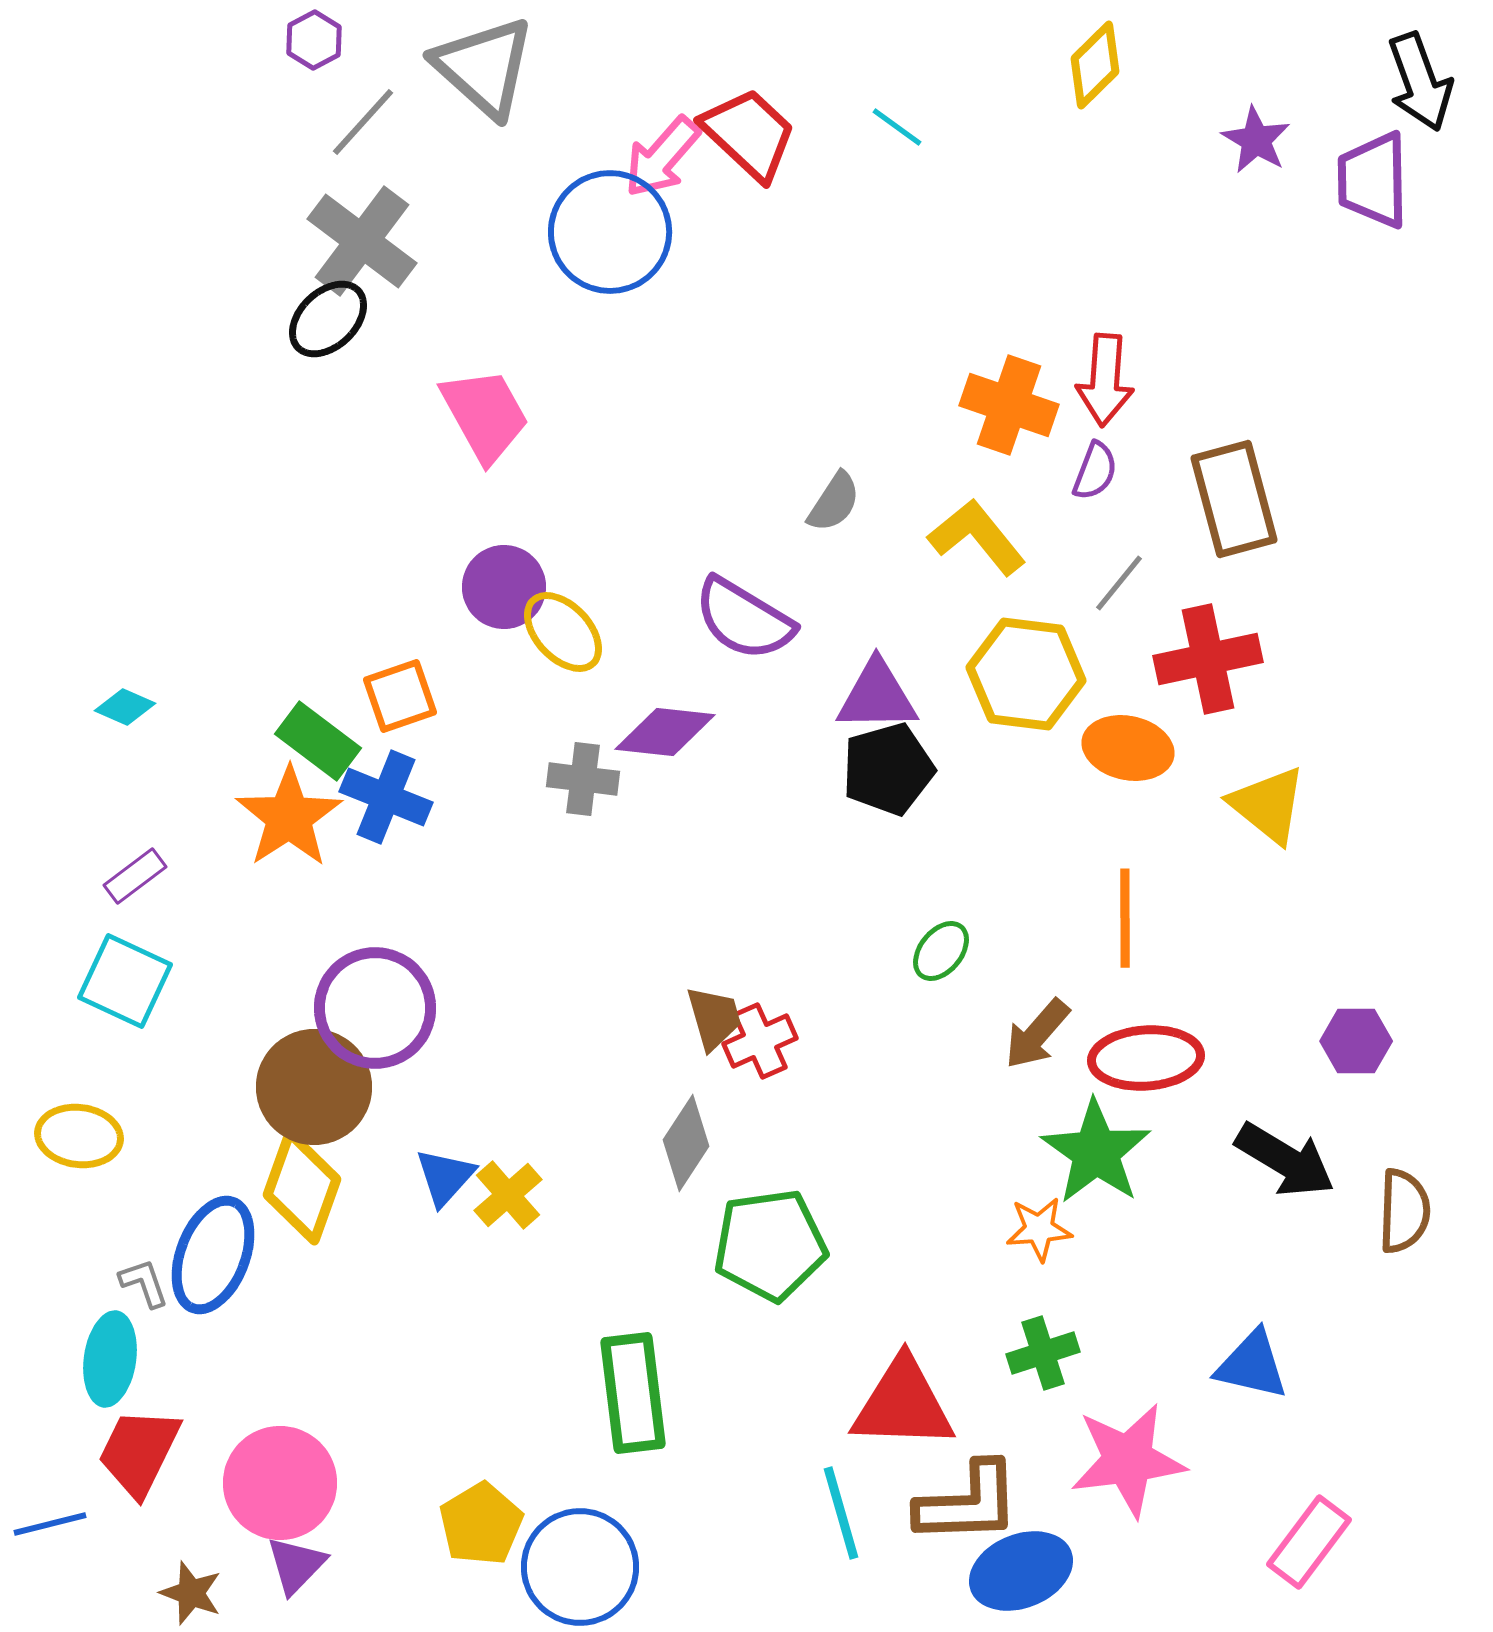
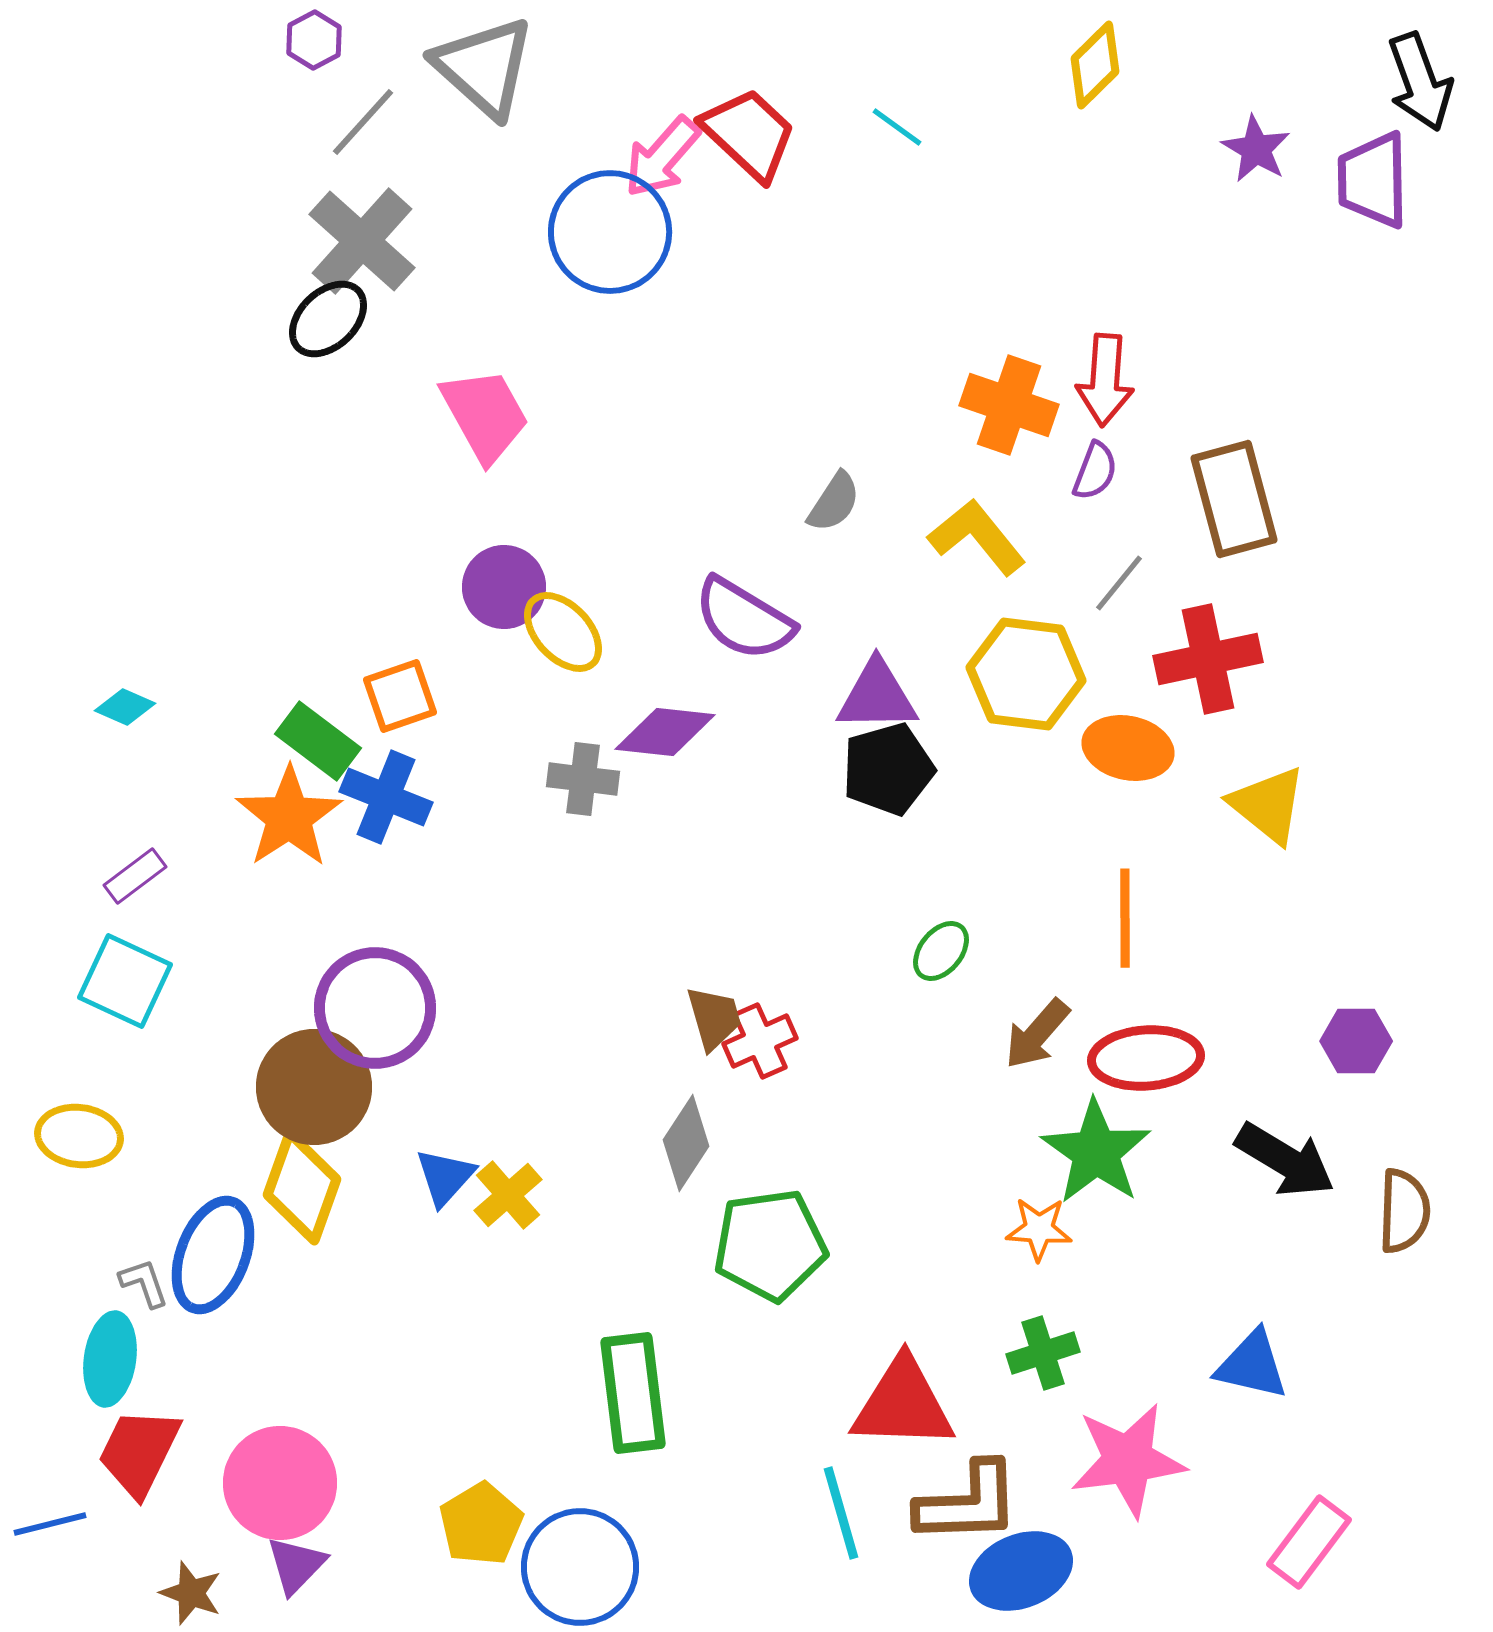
purple star at (1256, 140): moved 9 px down
gray cross at (362, 241): rotated 5 degrees clockwise
orange star at (1039, 1229): rotated 8 degrees clockwise
